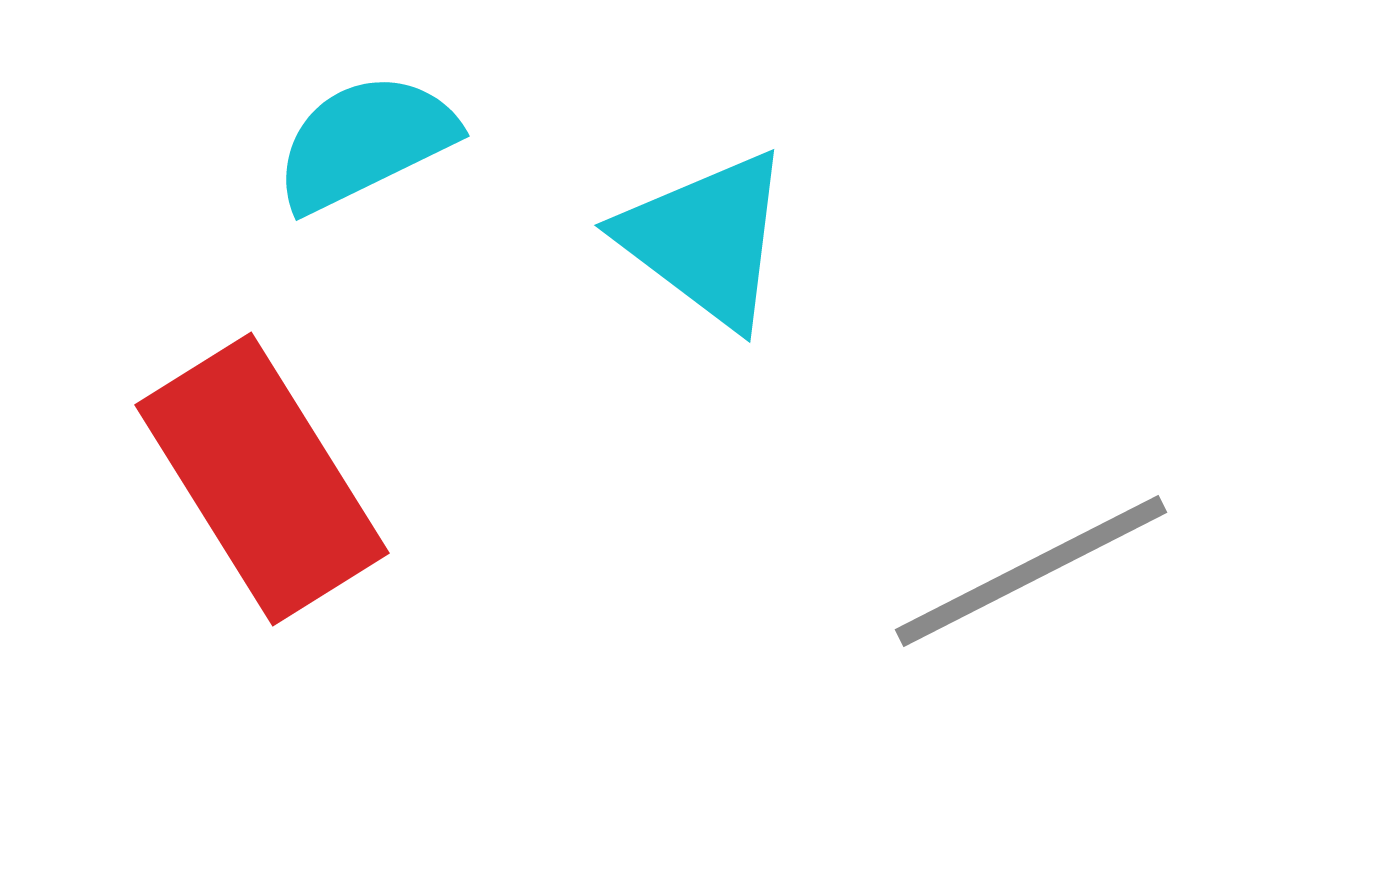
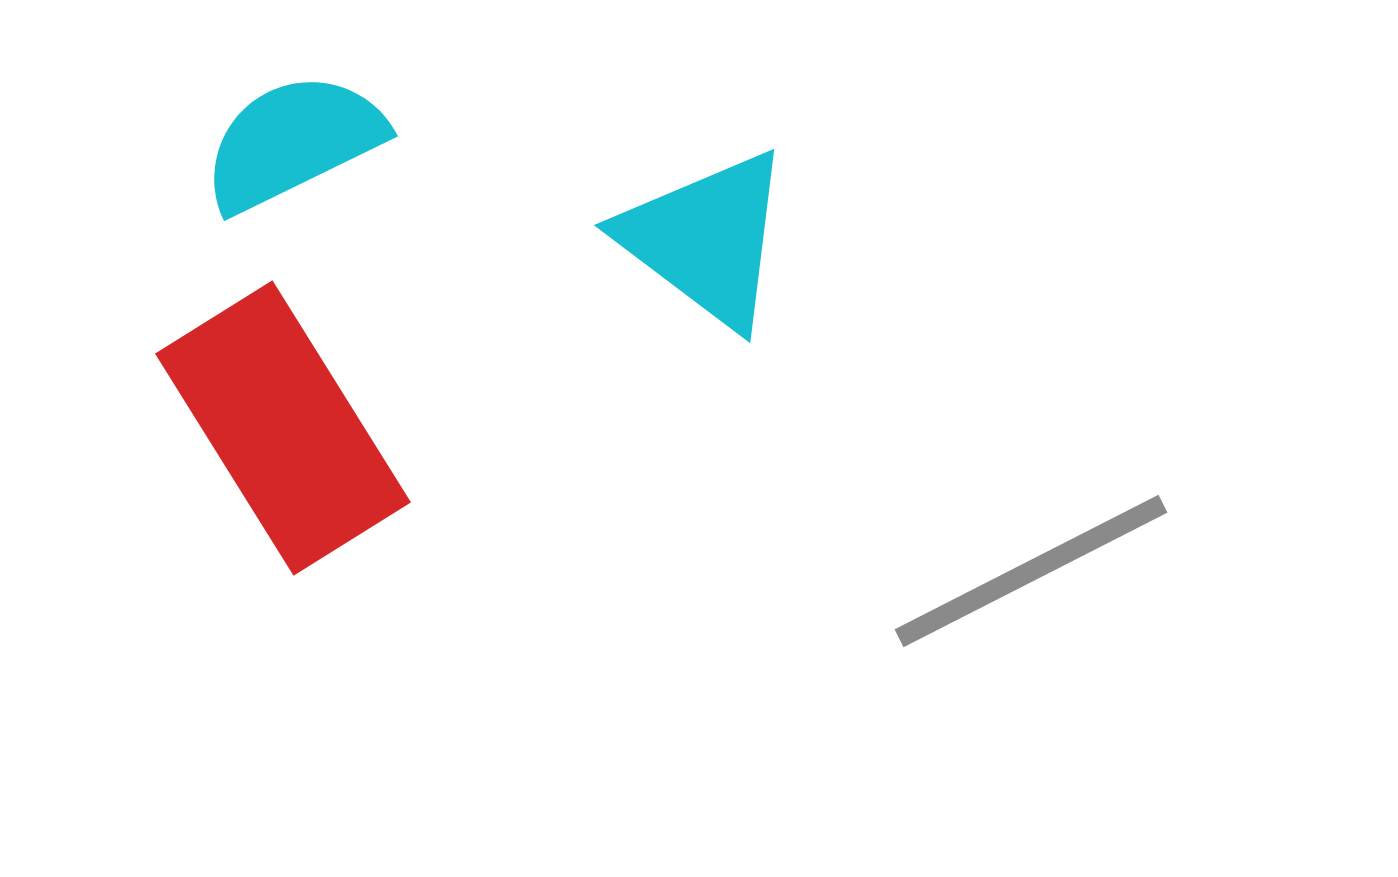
cyan semicircle: moved 72 px left
red rectangle: moved 21 px right, 51 px up
